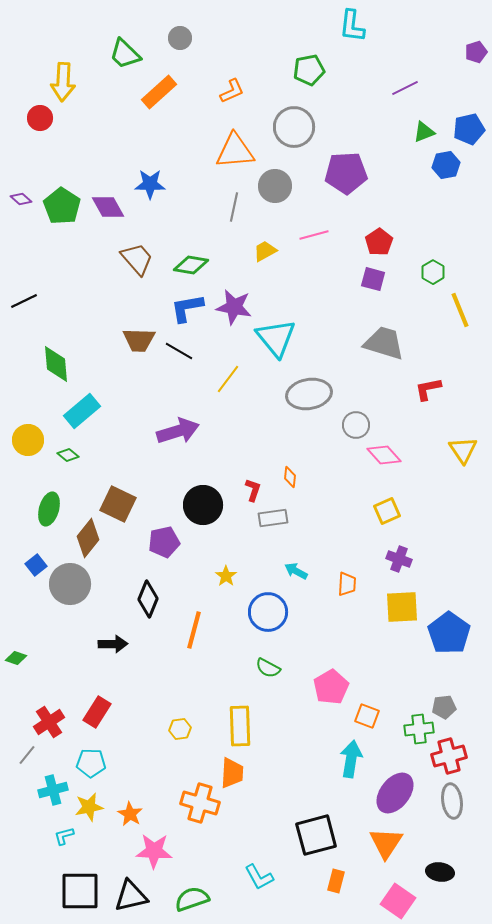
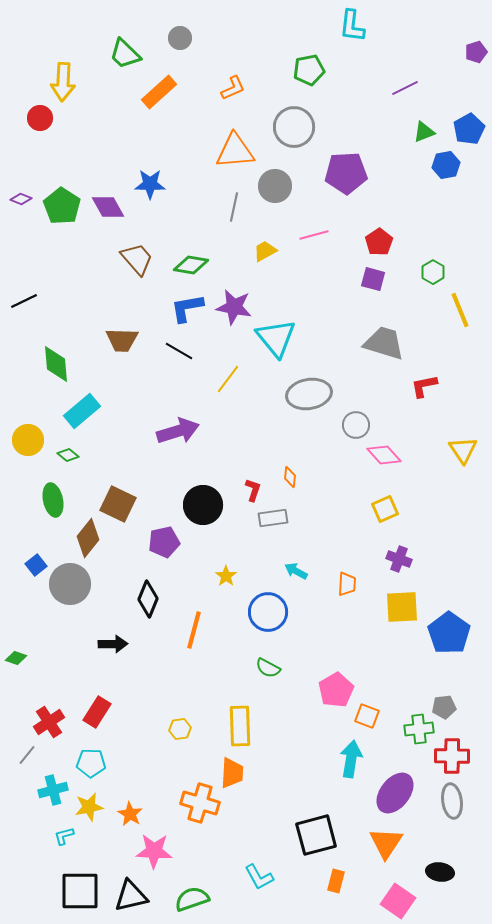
orange L-shape at (232, 91): moved 1 px right, 3 px up
blue pentagon at (469, 129): rotated 16 degrees counterclockwise
purple diamond at (21, 199): rotated 20 degrees counterclockwise
brown trapezoid at (139, 340): moved 17 px left
red L-shape at (428, 389): moved 4 px left, 3 px up
green ellipse at (49, 509): moved 4 px right, 9 px up; rotated 28 degrees counterclockwise
yellow square at (387, 511): moved 2 px left, 2 px up
pink pentagon at (331, 687): moved 5 px right, 3 px down
red cross at (449, 756): moved 3 px right; rotated 16 degrees clockwise
